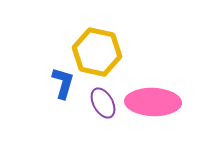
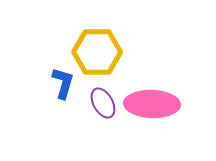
yellow hexagon: rotated 12 degrees counterclockwise
pink ellipse: moved 1 px left, 2 px down
